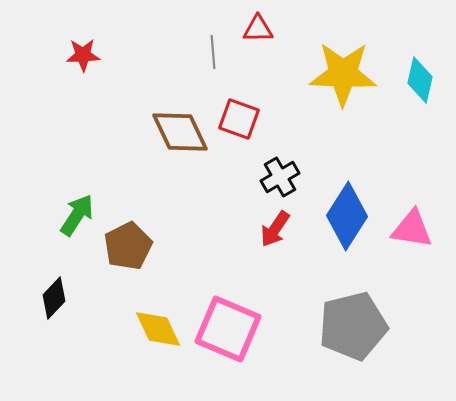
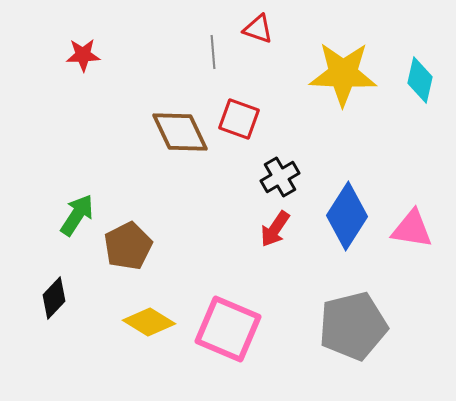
red triangle: rotated 20 degrees clockwise
yellow diamond: moved 9 px left, 7 px up; rotated 33 degrees counterclockwise
